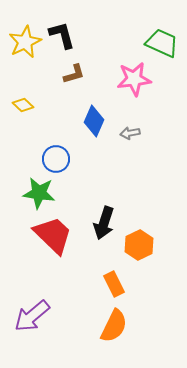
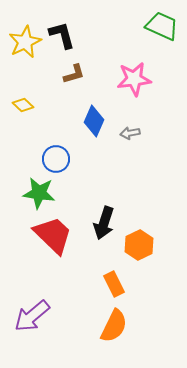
green trapezoid: moved 17 px up
